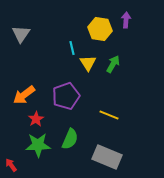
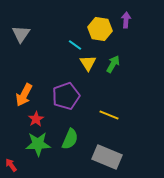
cyan line: moved 3 px right, 3 px up; rotated 40 degrees counterclockwise
orange arrow: rotated 25 degrees counterclockwise
green star: moved 1 px up
